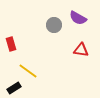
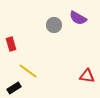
red triangle: moved 6 px right, 26 px down
